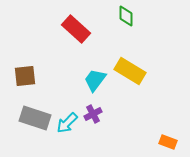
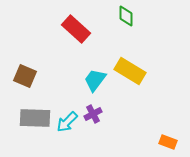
brown square: rotated 30 degrees clockwise
gray rectangle: rotated 16 degrees counterclockwise
cyan arrow: moved 1 px up
